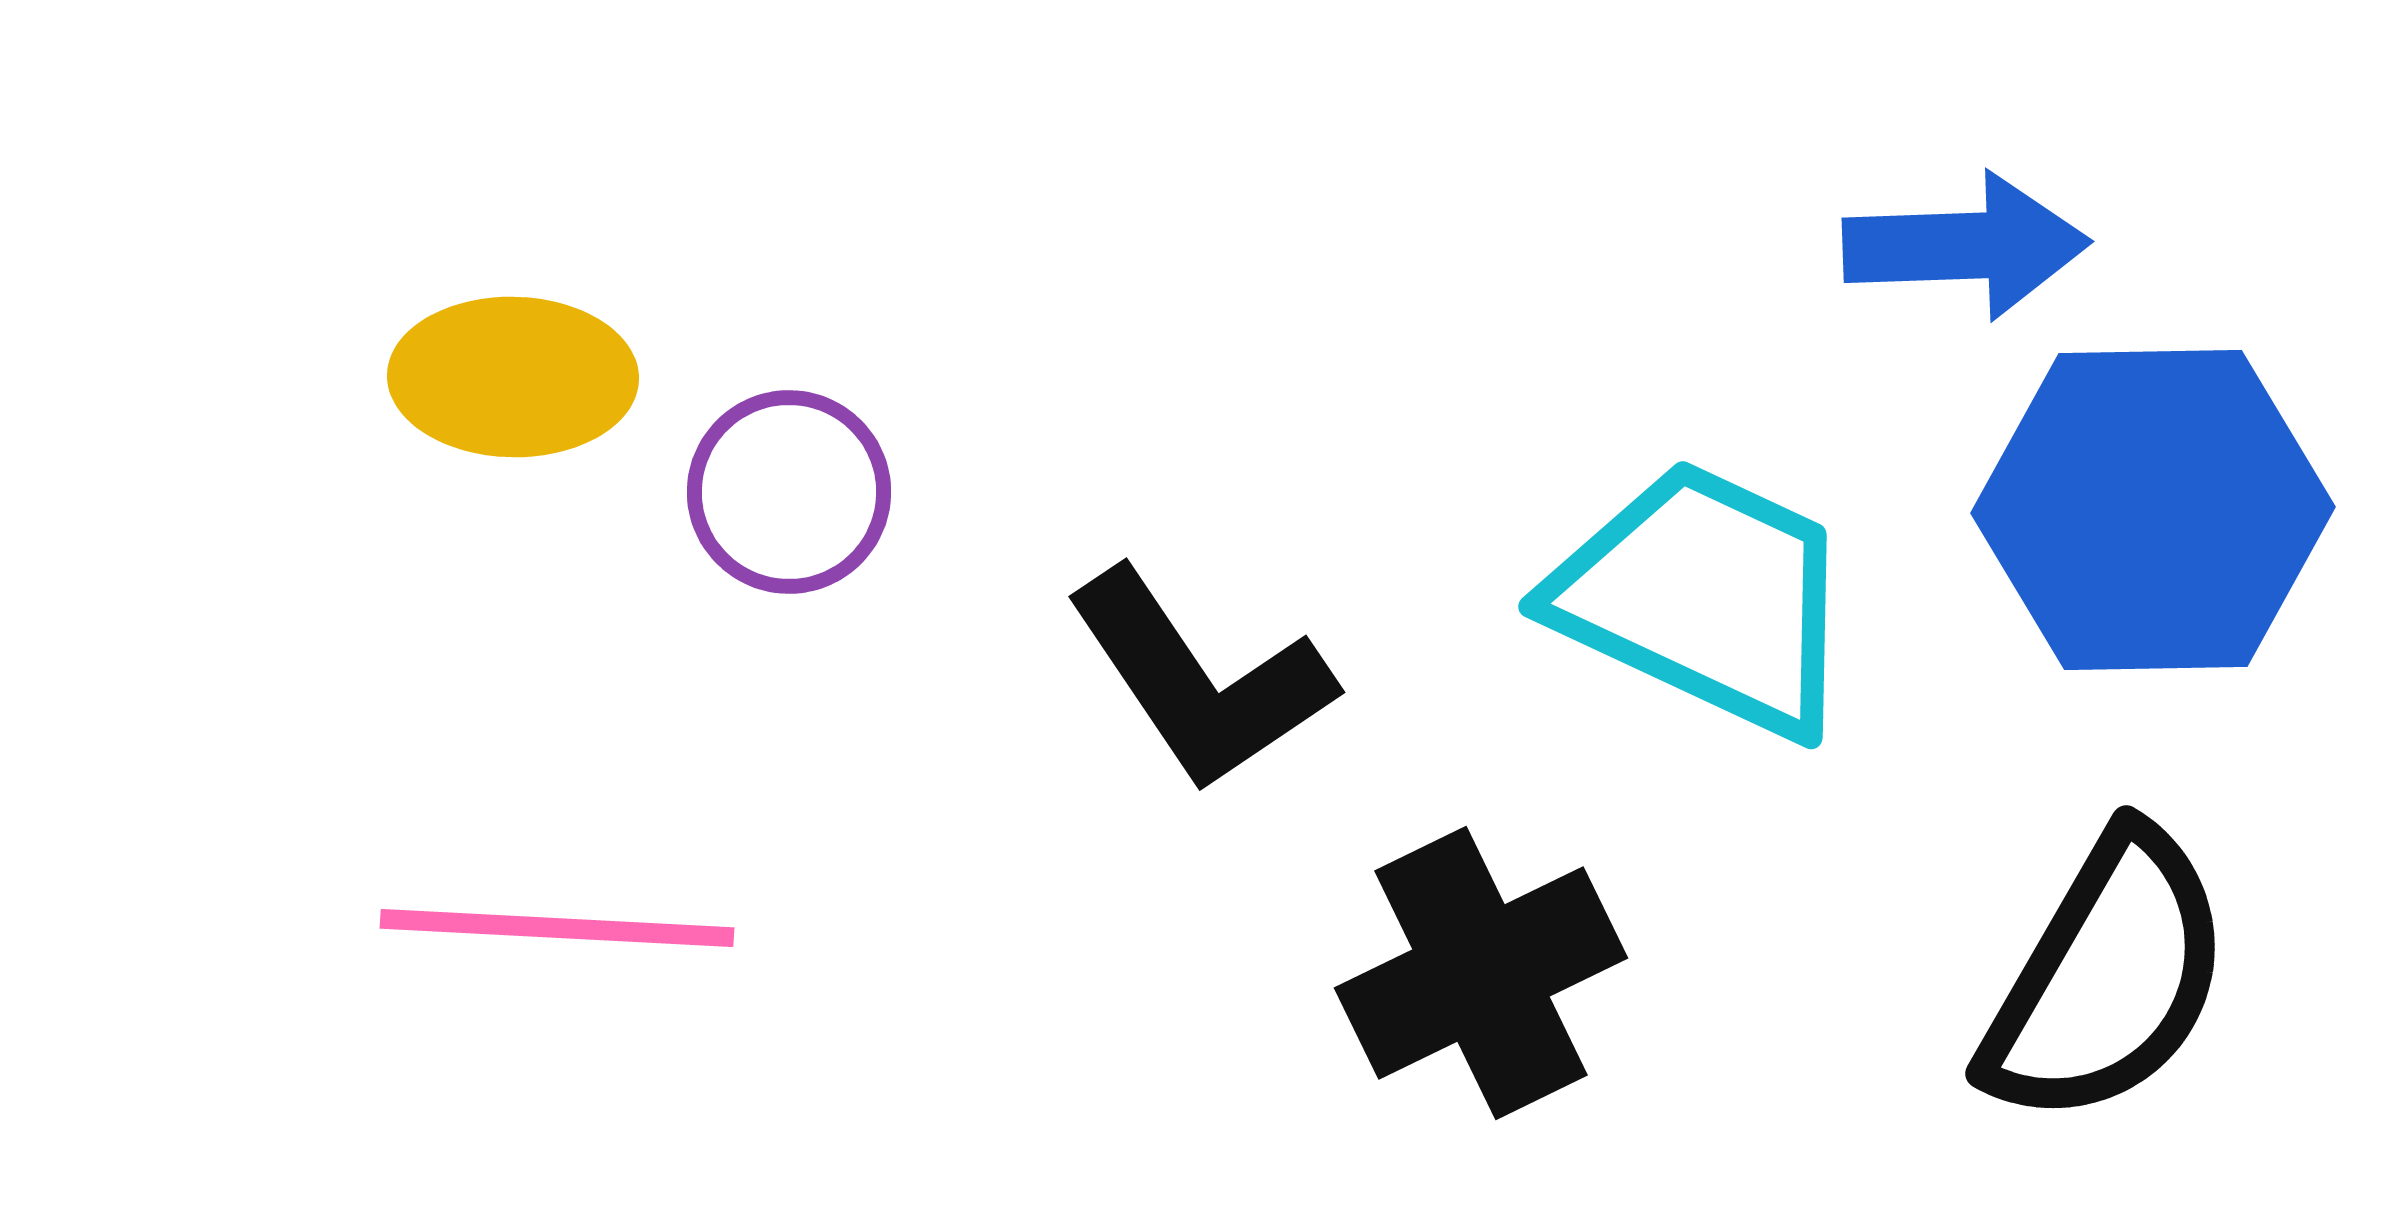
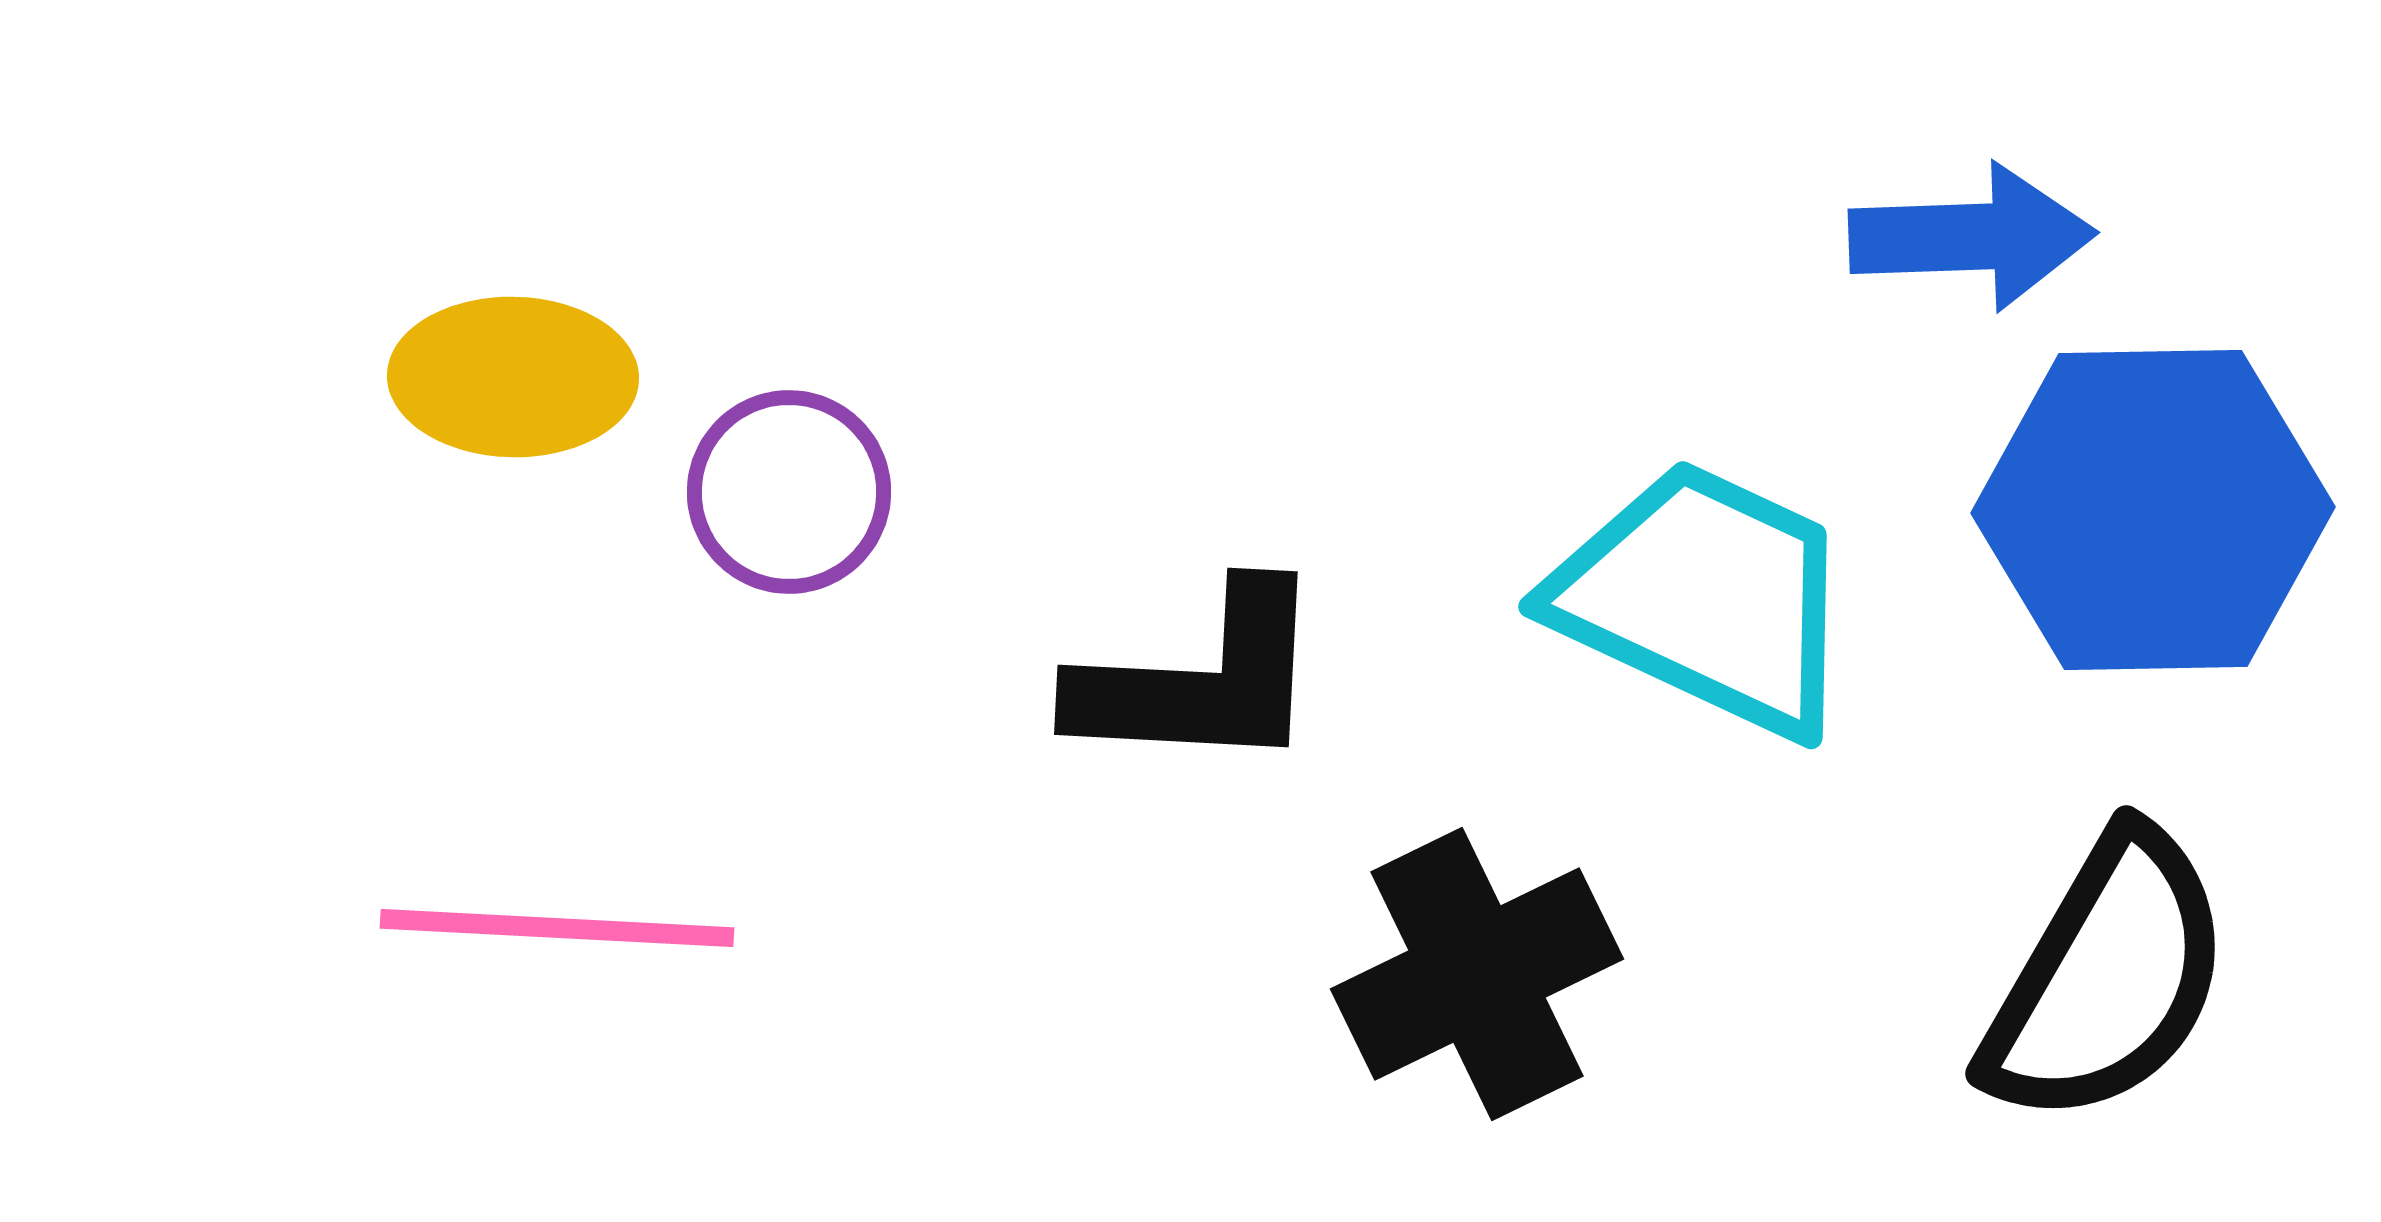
blue arrow: moved 6 px right, 9 px up
black L-shape: rotated 53 degrees counterclockwise
black cross: moved 4 px left, 1 px down
